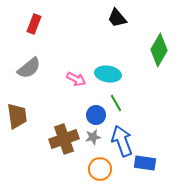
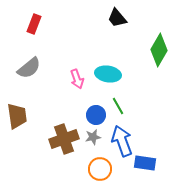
pink arrow: moved 1 px right; rotated 42 degrees clockwise
green line: moved 2 px right, 3 px down
